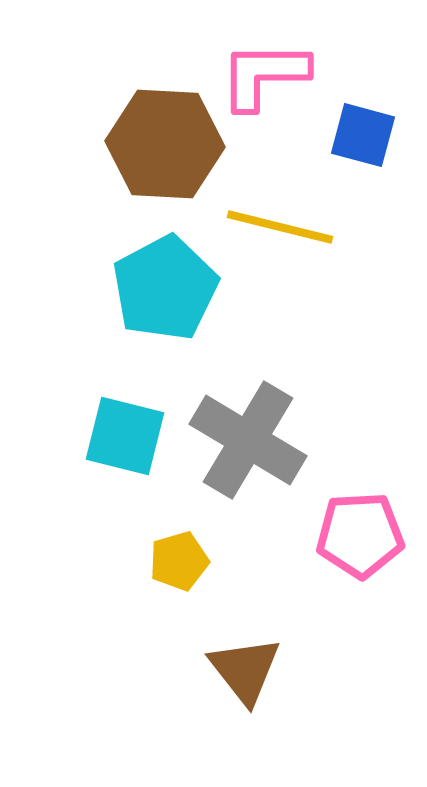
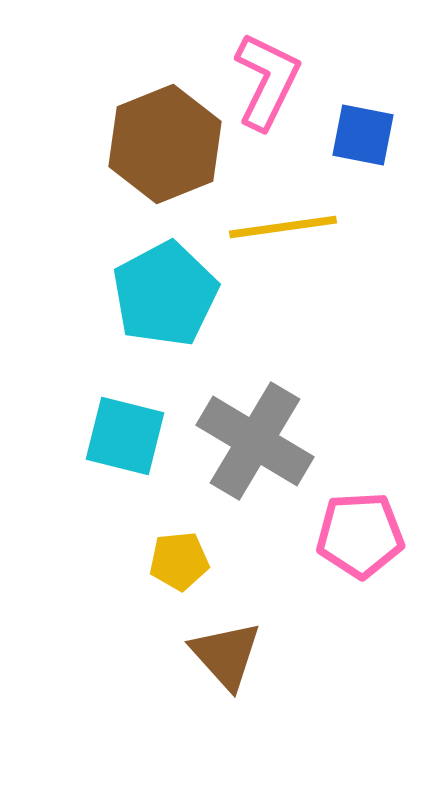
pink L-shape: moved 3 px right, 6 px down; rotated 116 degrees clockwise
blue square: rotated 4 degrees counterclockwise
brown hexagon: rotated 25 degrees counterclockwise
yellow line: moved 3 px right; rotated 22 degrees counterclockwise
cyan pentagon: moved 6 px down
gray cross: moved 7 px right, 1 px down
yellow pentagon: rotated 10 degrees clockwise
brown triangle: moved 19 px left, 15 px up; rotated 4 degrees counterclockwise
